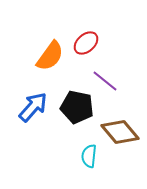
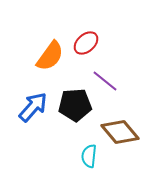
black pentagon: moved 2 px left, 2 px up; rotated 16 degrees counterclockwise
